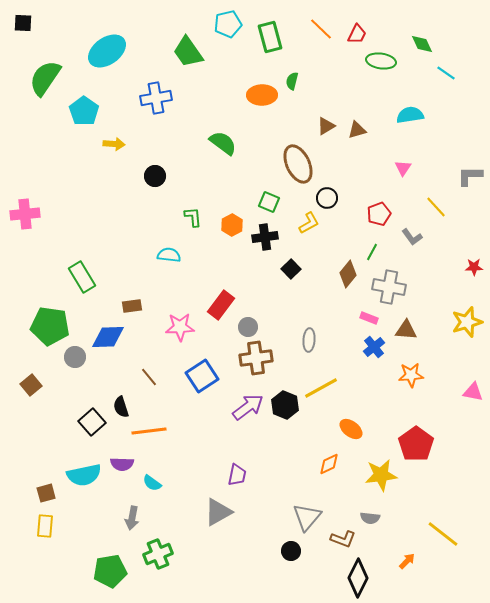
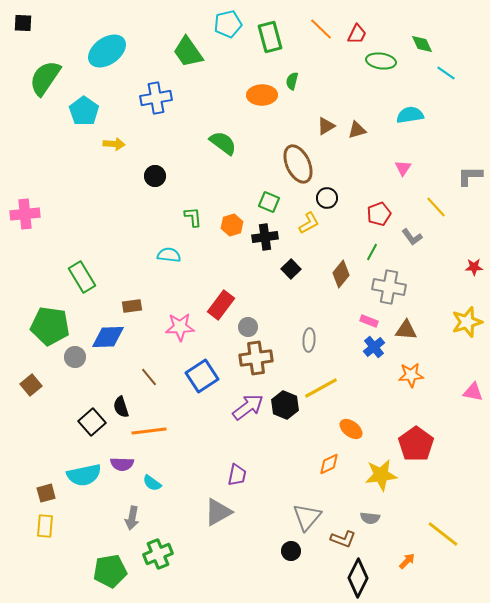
orange hexagon at (232, 225): rotated 10 degrees clockwise
brown diamond at (348, 274): moved 7 px left
pink rectangle at (369, 318): moved 3 px down
